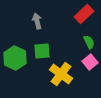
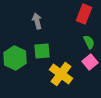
red rectangle: rotated 24 degrees counterclockwise
